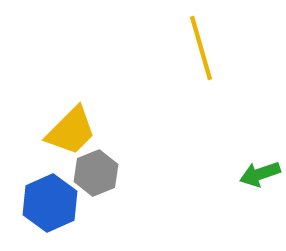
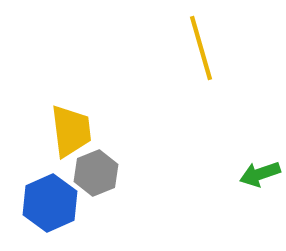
yellow trapezoid: rotated 52 degrees counterclockwise
